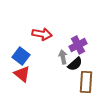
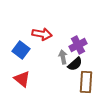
blue square: moved 6 px up
red triangle: moved 5 px down
